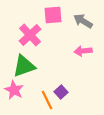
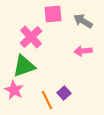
pink square: moved 1 px up
pink cross: moved 1 px right, 2 px down
purple square: moved 3 px right, 1 px down
